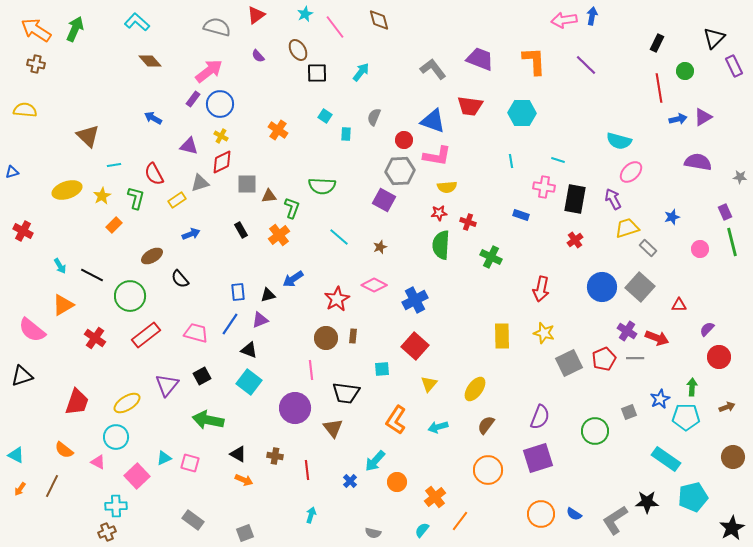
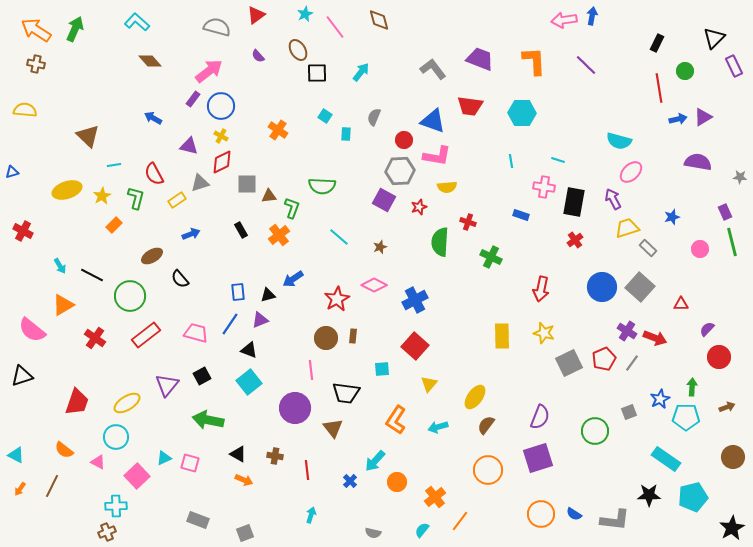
blue circle at (220, 104): moved 1 px right, 2 px down
black rectangle at (575, 199): moved 1 px left, 3 px down
red star at (439, 213): moved 20 px left, 6 px up; rotated 14 degrees counterclockwise
green semicircle at (441, 245): moved 1 px left, 3 px up
red triangle at (679, 305): moved 2 px right, 1 px up
red arrow at (657, 338): moved 2 px left
gray line at (635, 358): moved 3 px left, 5 px down; rotated 54 degrees counterclockwise
cyan square at (249, 382): rotated 15 degrees clockwise
yellow ellipse at (475, 389): moved 8 px down
black star at (647, 502): moved 2 px right, 7 px up
gray rectangle at (193, 520): moved 5 px right; rotated 15 degrees counterclockwise
gray L-shape at (615, 520): rotated 140 degrees counterclockwise
